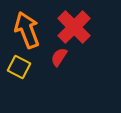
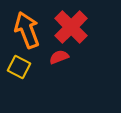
red cross: moved 3 px left
red semicircle: rotated 36 degrees clockwise
